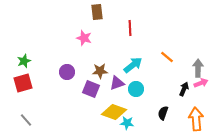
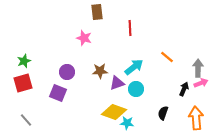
cyan arrow: moved 1 px right, 2 px down
purple square: moved 33 px left, 4 px down
orange arrow: moved 1 px up
